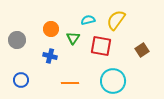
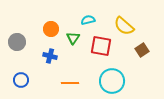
yellow semicircle: moved 8 px right, 6 px down; rotated 85 degrees counterclockwise
gray circle: moved 2 px down
cyan circle: moved 1 px left
